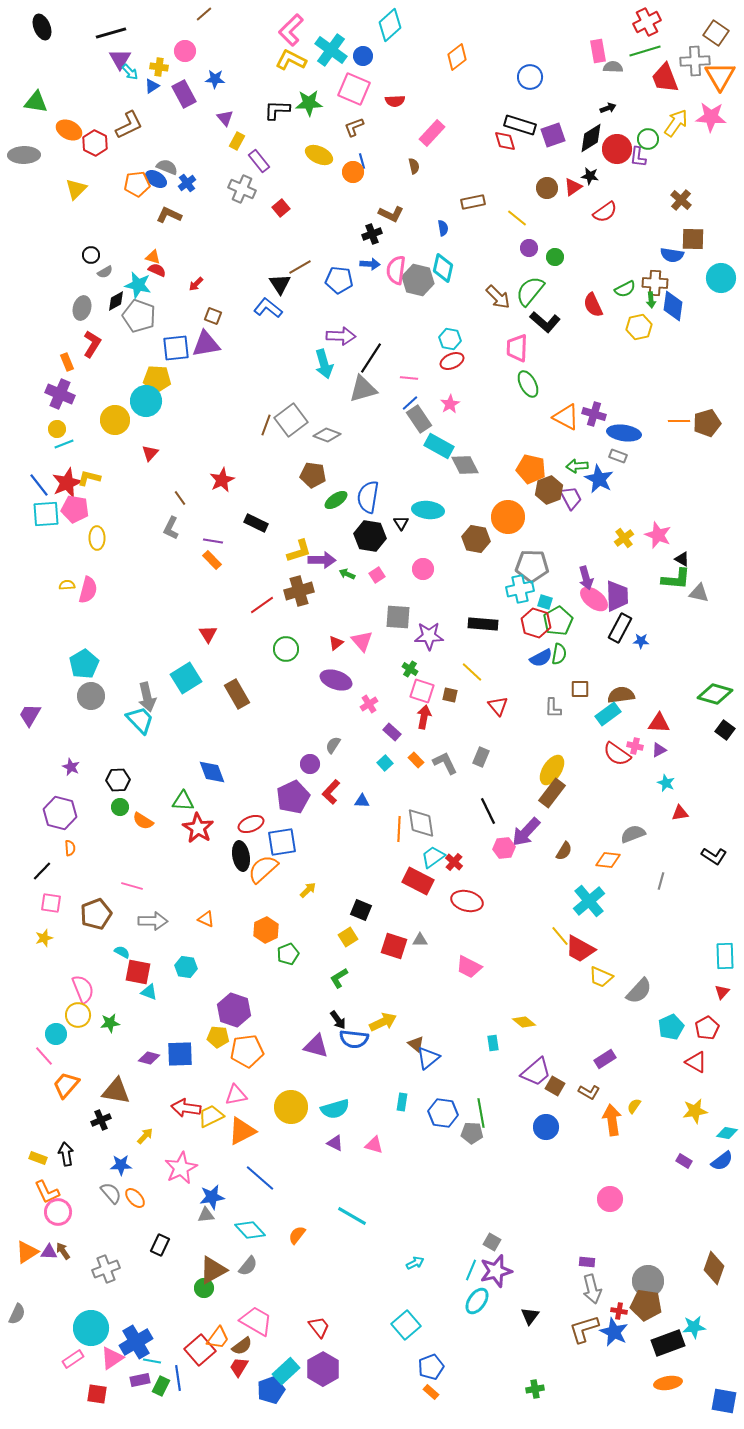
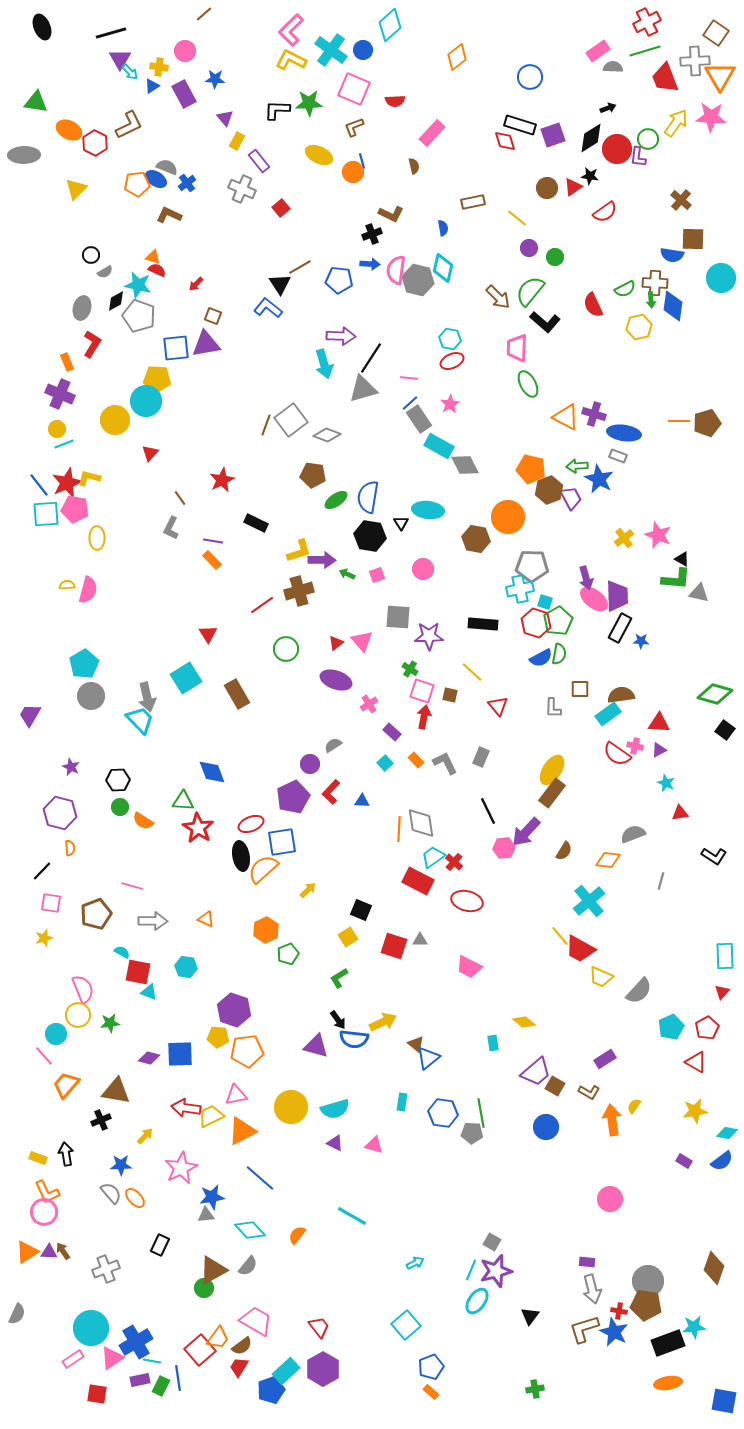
pink rectangle at (598, 51): rotated 65 degrees clockwise
blue circle at (363, 56): moved 6 px up
pink square at (377, 575): rotated 14 degrees clockwise
gray semicircle at (333, 745): rotated 24 degrees clockwise
pink circle at (58, 1212): moved 14 px left
